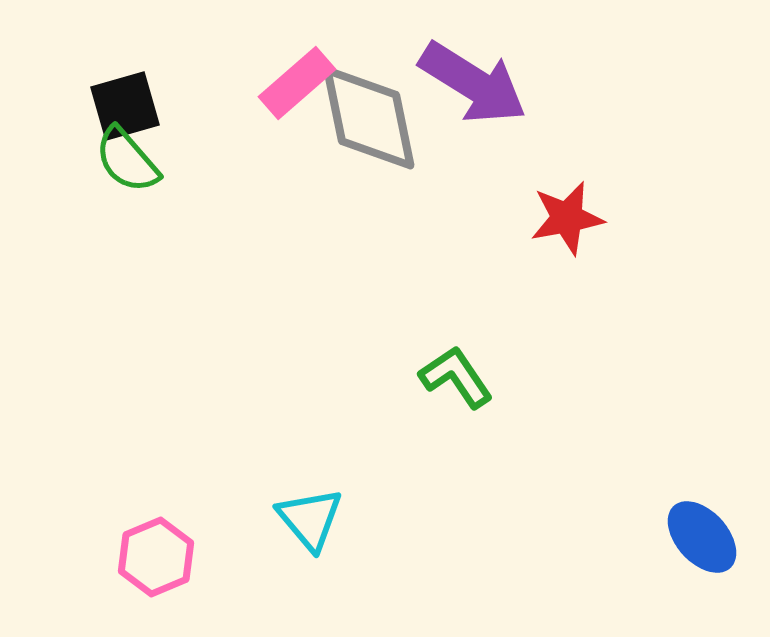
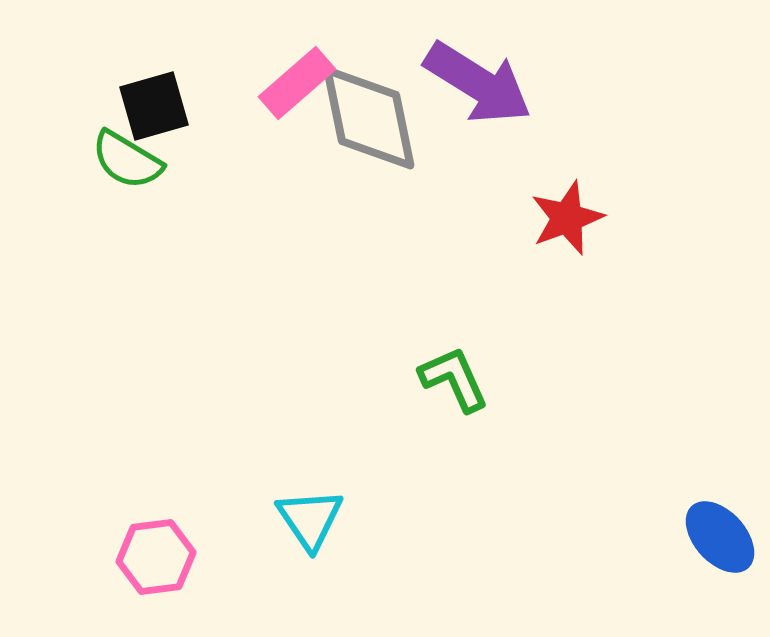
purple arrow: moved 5 px right
black square: moved 29 px right
green semicircle: rotated 18 degrees counterclockwise
red star: rotated 10 degrees counterclockwise
green L-shape: moved 2 px left, 2 px down; rotated 10 degrees clockwise
cyan triangle: rotated 6 degrees clockwise
blue ellipse: moved 18 px right
pink hexagon: rotated 16 degrees clockwise
